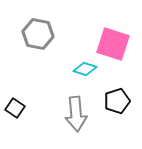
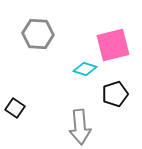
gray hexagon: rotated 8 degrees counterclockwise
pink square: moved 1 px down; rotated 32 degrees counterclockwise
black pentagon: moved 2 px left, 7 px up
gray arrow: moved 4 px right, 13 px down
